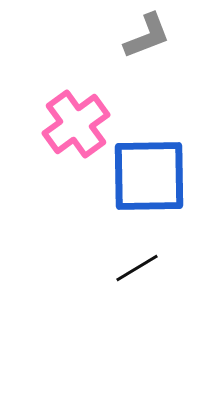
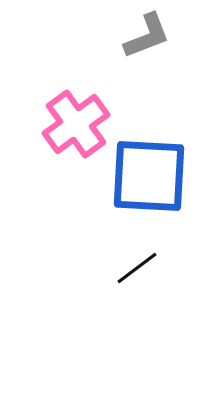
blue square: rotated 4 degrees clockwise
black line: rotated 6 degrees counterclockwise
